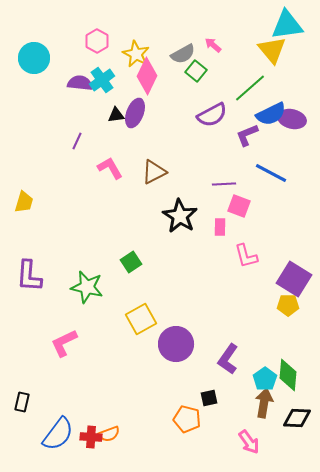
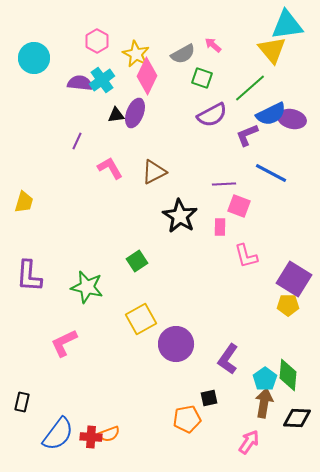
green square at (196, 71): moved 6 px right, 7 px down; rotated 20 degrees counterclockwise
green square at (131, 262): moved 6 px right, 1 px up
orange pentagon at (187, 419): rotated 24 degrees counterclockwise
pink arrow at (249, 442): rotated 110 degrees counterclockwise
